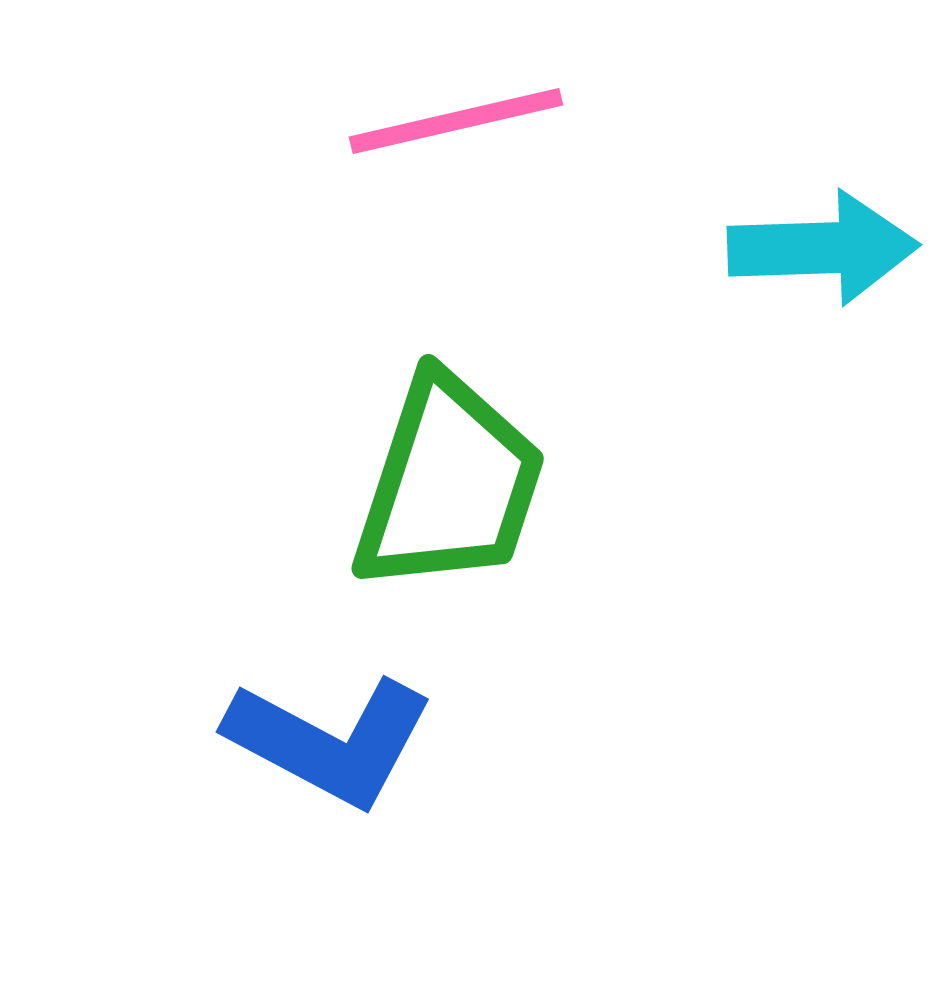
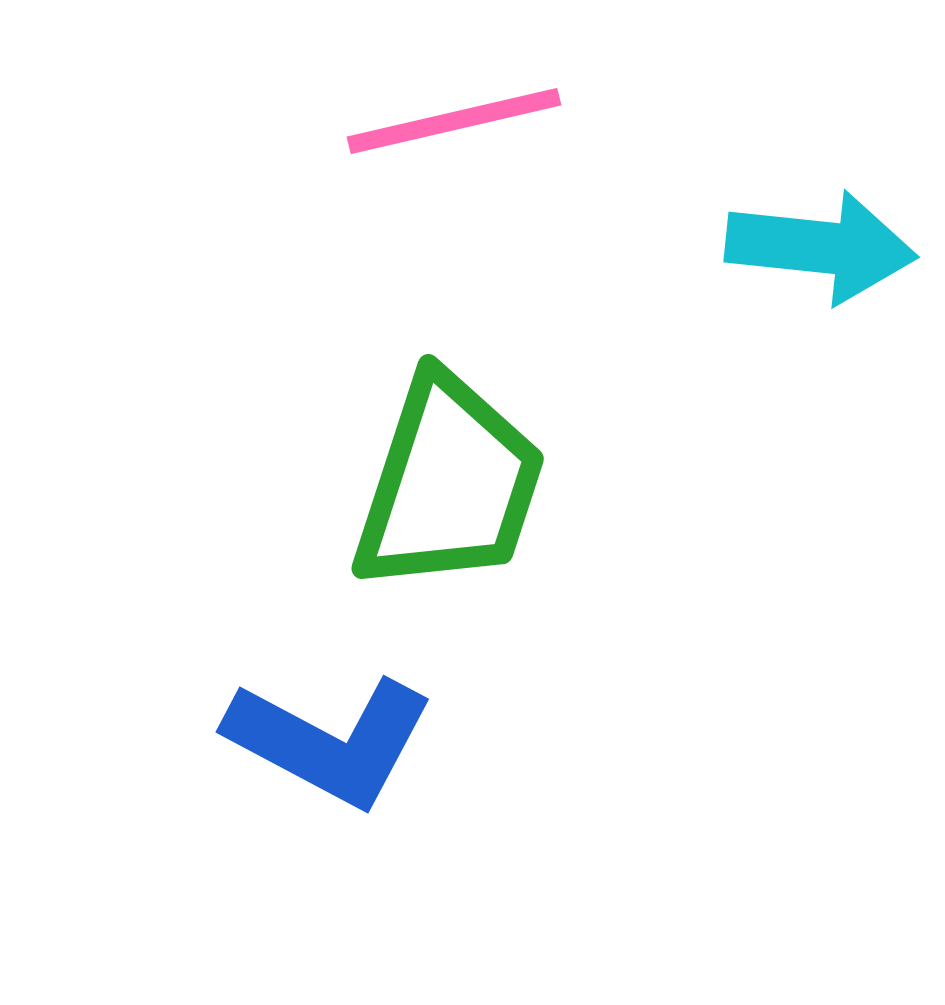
pink line: moved 2 px left
cyan arrow: moved 2 px left, 1 px up; rotated 8 degrees clockwise
